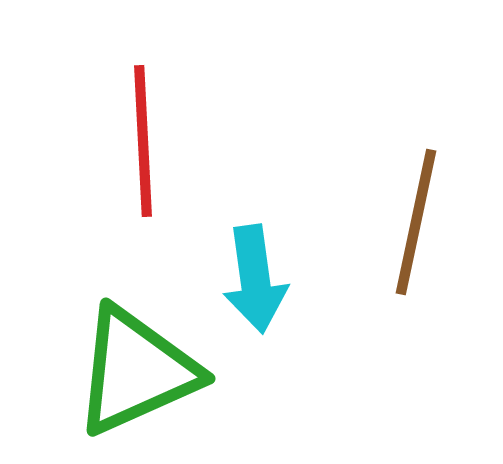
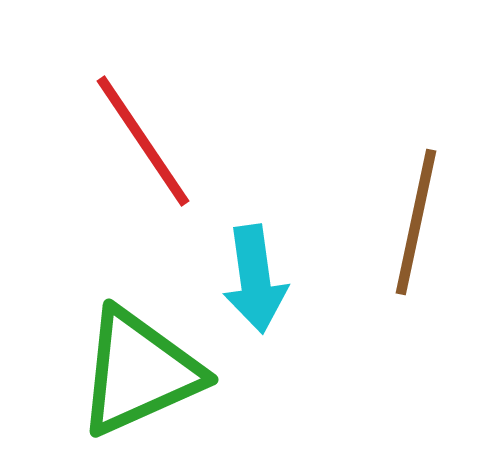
red line: rotated 31 degrees counterclockwise
green triangle: moved 3 px right, 1 px down
